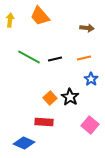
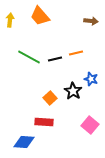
brown arrow: moved 4 px right, 7 px up
orange line: moved 8 px left, 5 px up
blue star: rotated 16 degrees counterclockwise
black star: moved 3 px right, 6 px up
blue diamond: moved 1 px up; rotated 20 degrees counterclockwise
